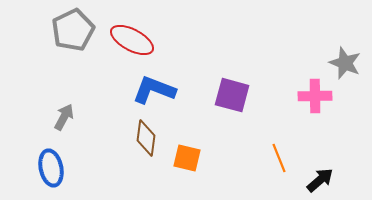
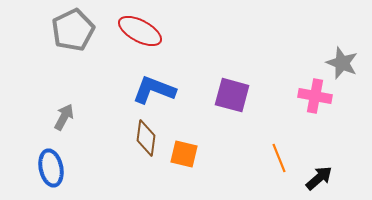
red ellipse: moved 8 px right, 9 px up
gray star: moved 3 px left
pink cross: rotated 12 degrees clockwise
orange square: moved 3 px left, 4 px up
black arrow: moved 1 px left, 2 px up
